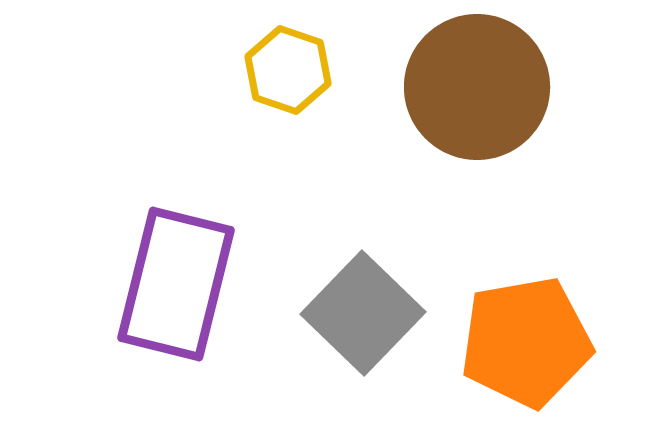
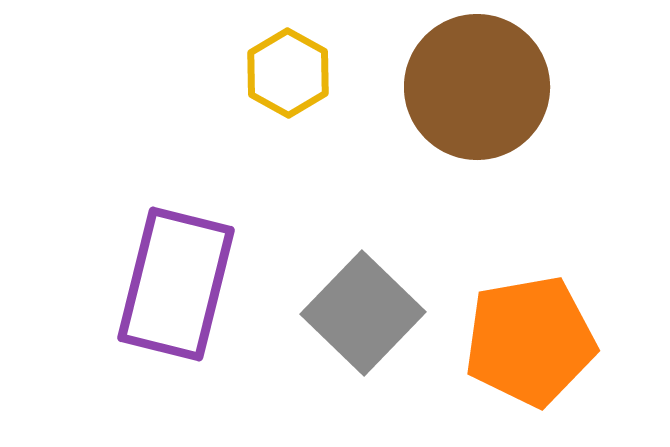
yellow hexagon: moved 3 px down; rotated 10 degrees clockwise
orange pentagon: moved 4 px right, 1 px up
